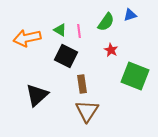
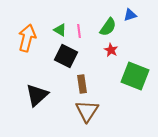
green semicircle: moved 2 px right, 5 px down
orange arrow: rotated 116 degrees clockwise
